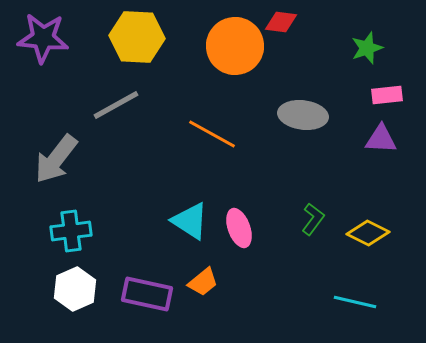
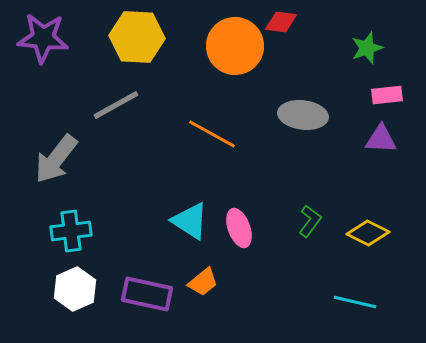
green L-shape: moved 3 px left, 2 px down
